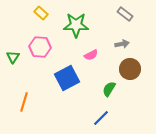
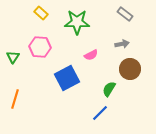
green star: moved 1 px right, 3 px up
orange line: moved 9 px left, 3 px up
blue line: moved 1 px left, 5 px up
